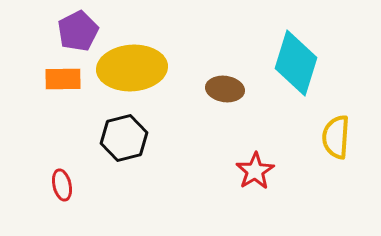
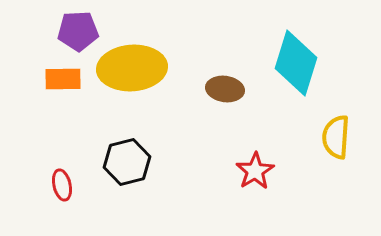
purple pentagon: rotated 24 degrees clockwise
black hexagon: moved 3 px right, 24 px down
